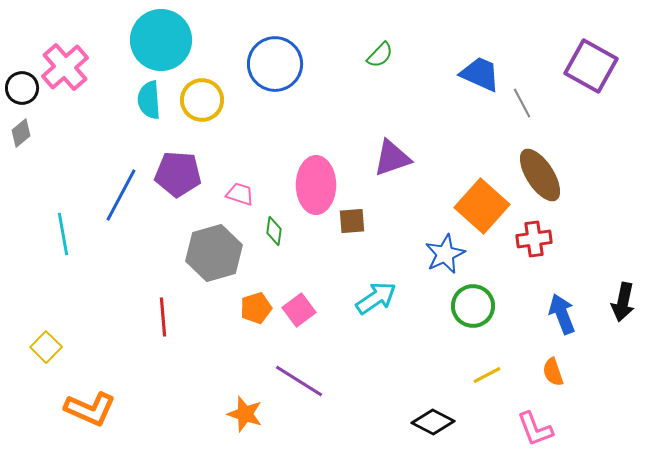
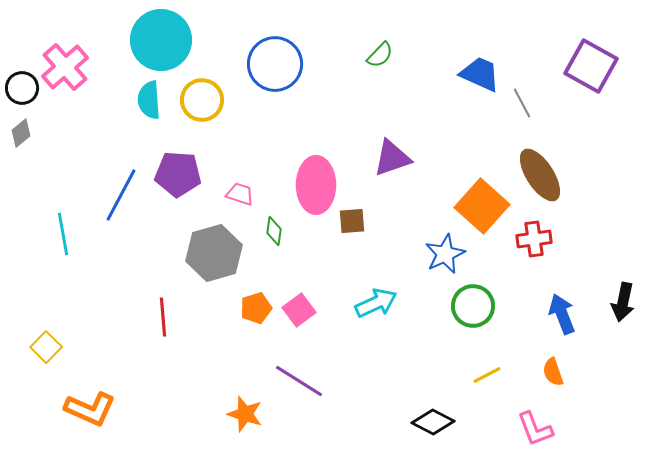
cyan arrow: moved 5 px down; rotated 9 degrees clockwise
